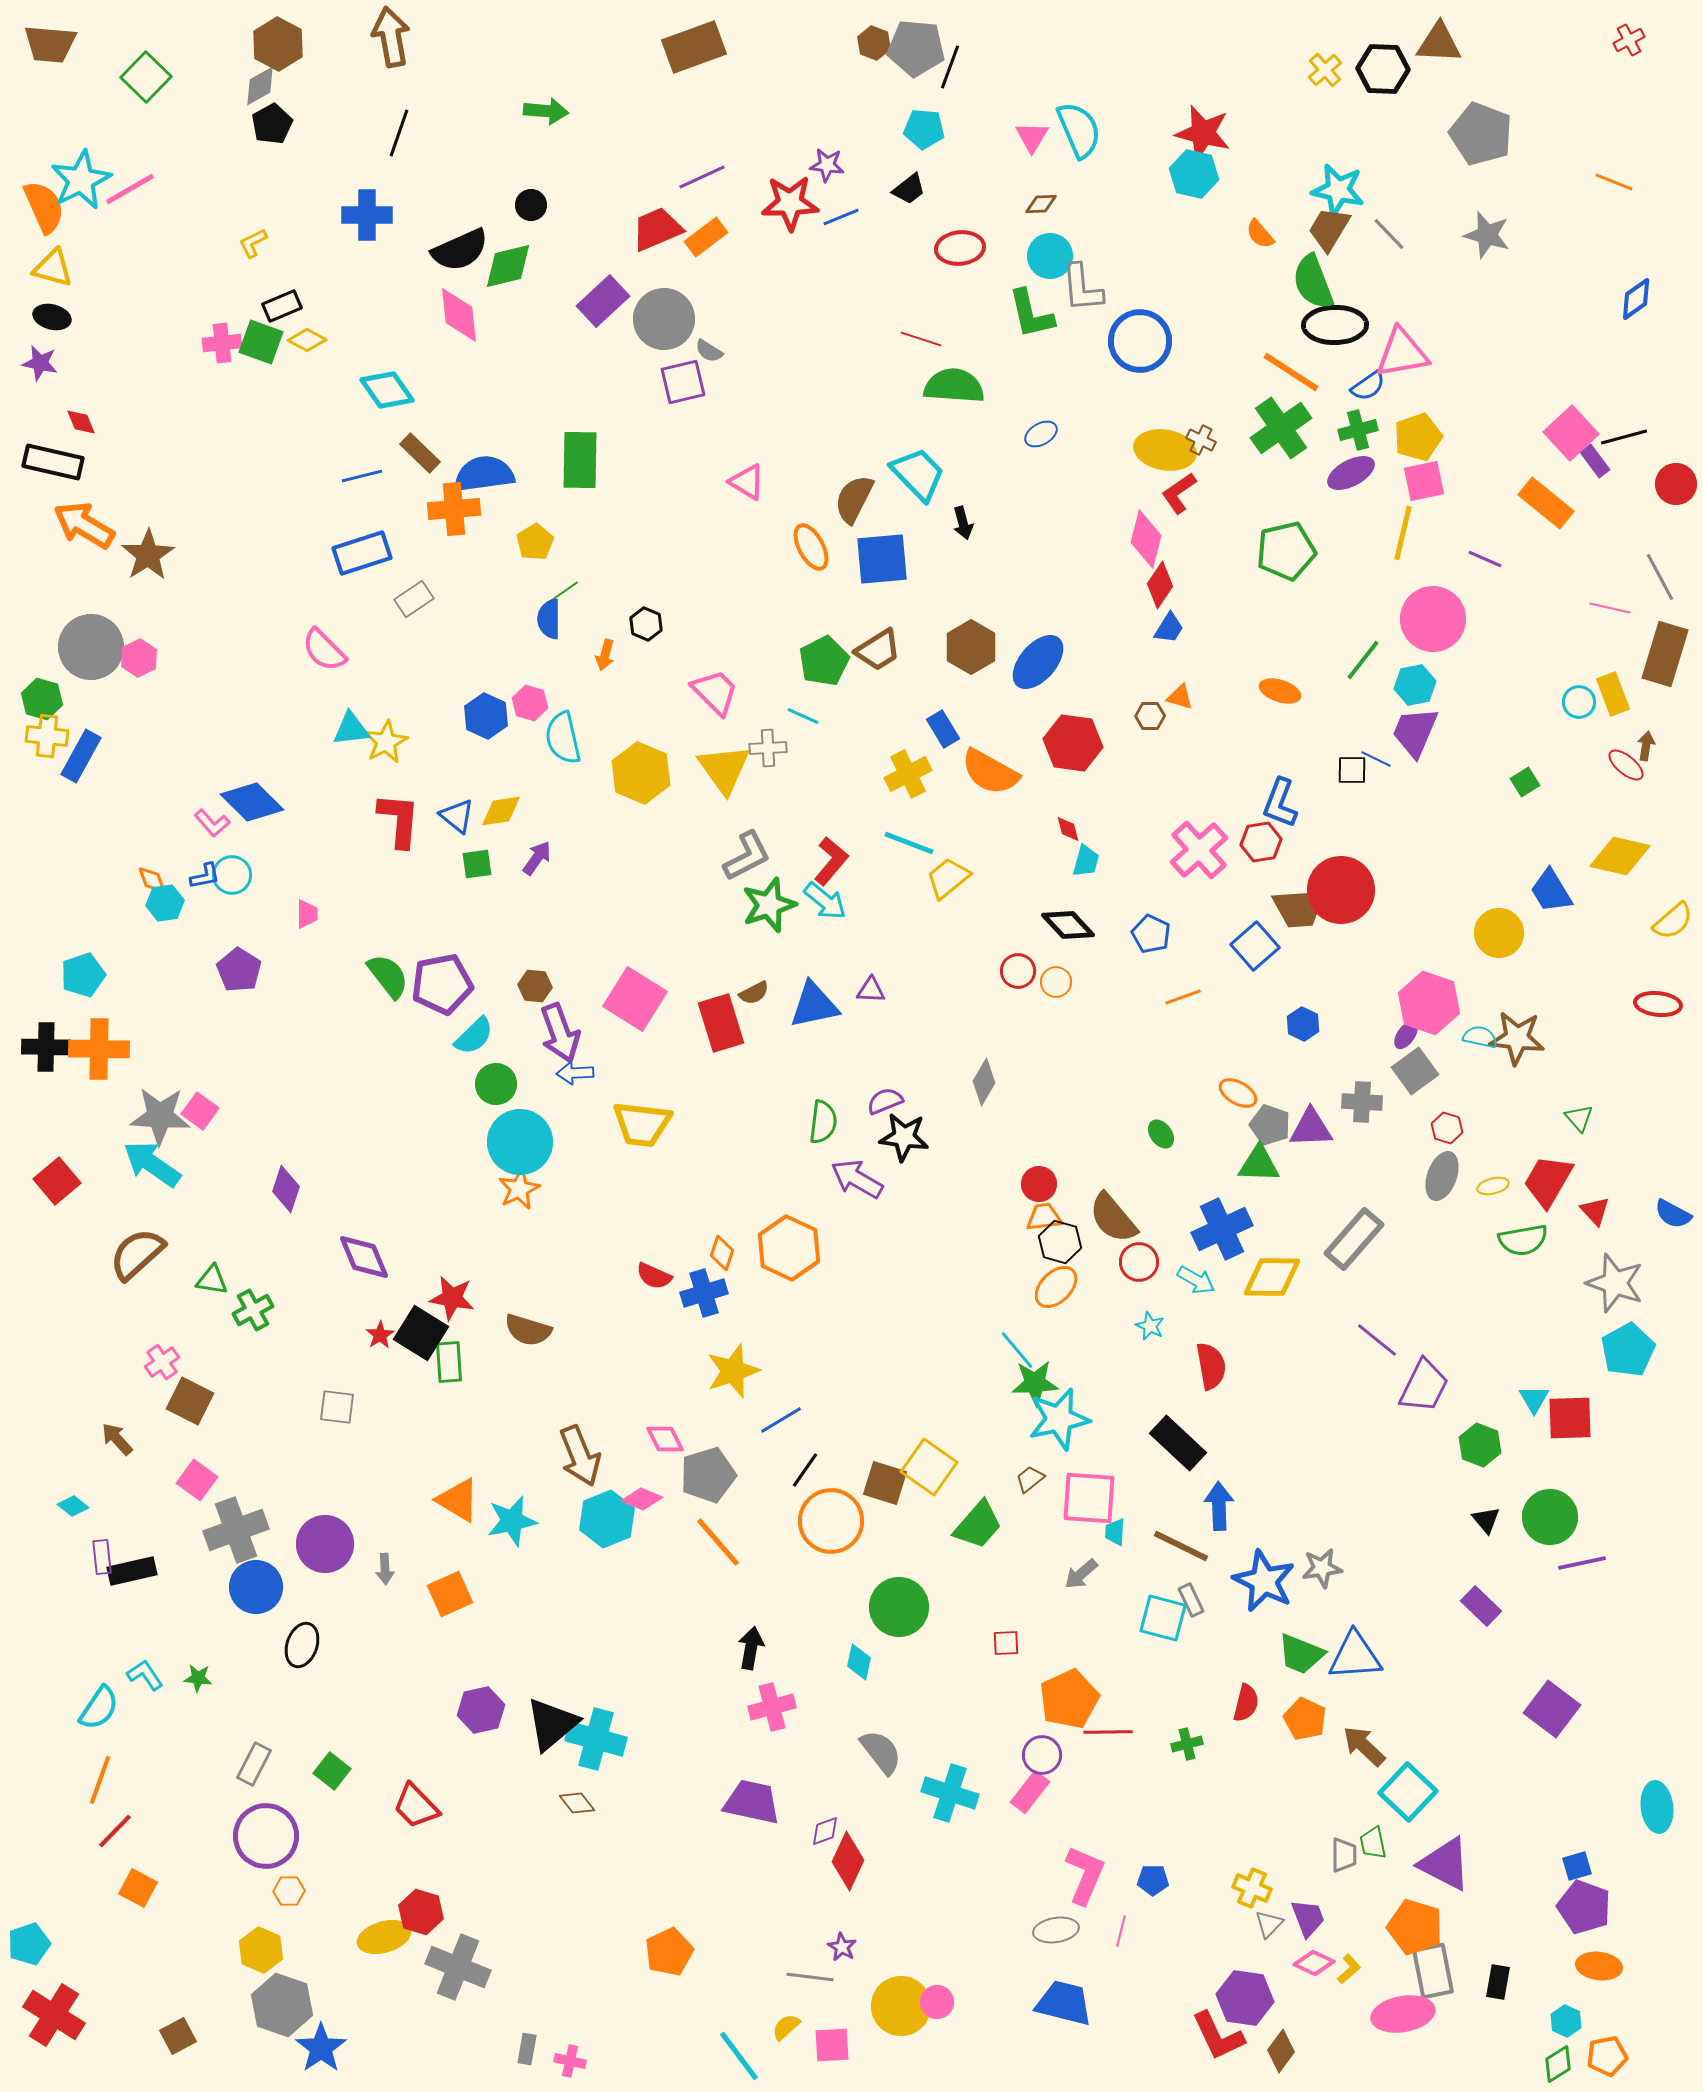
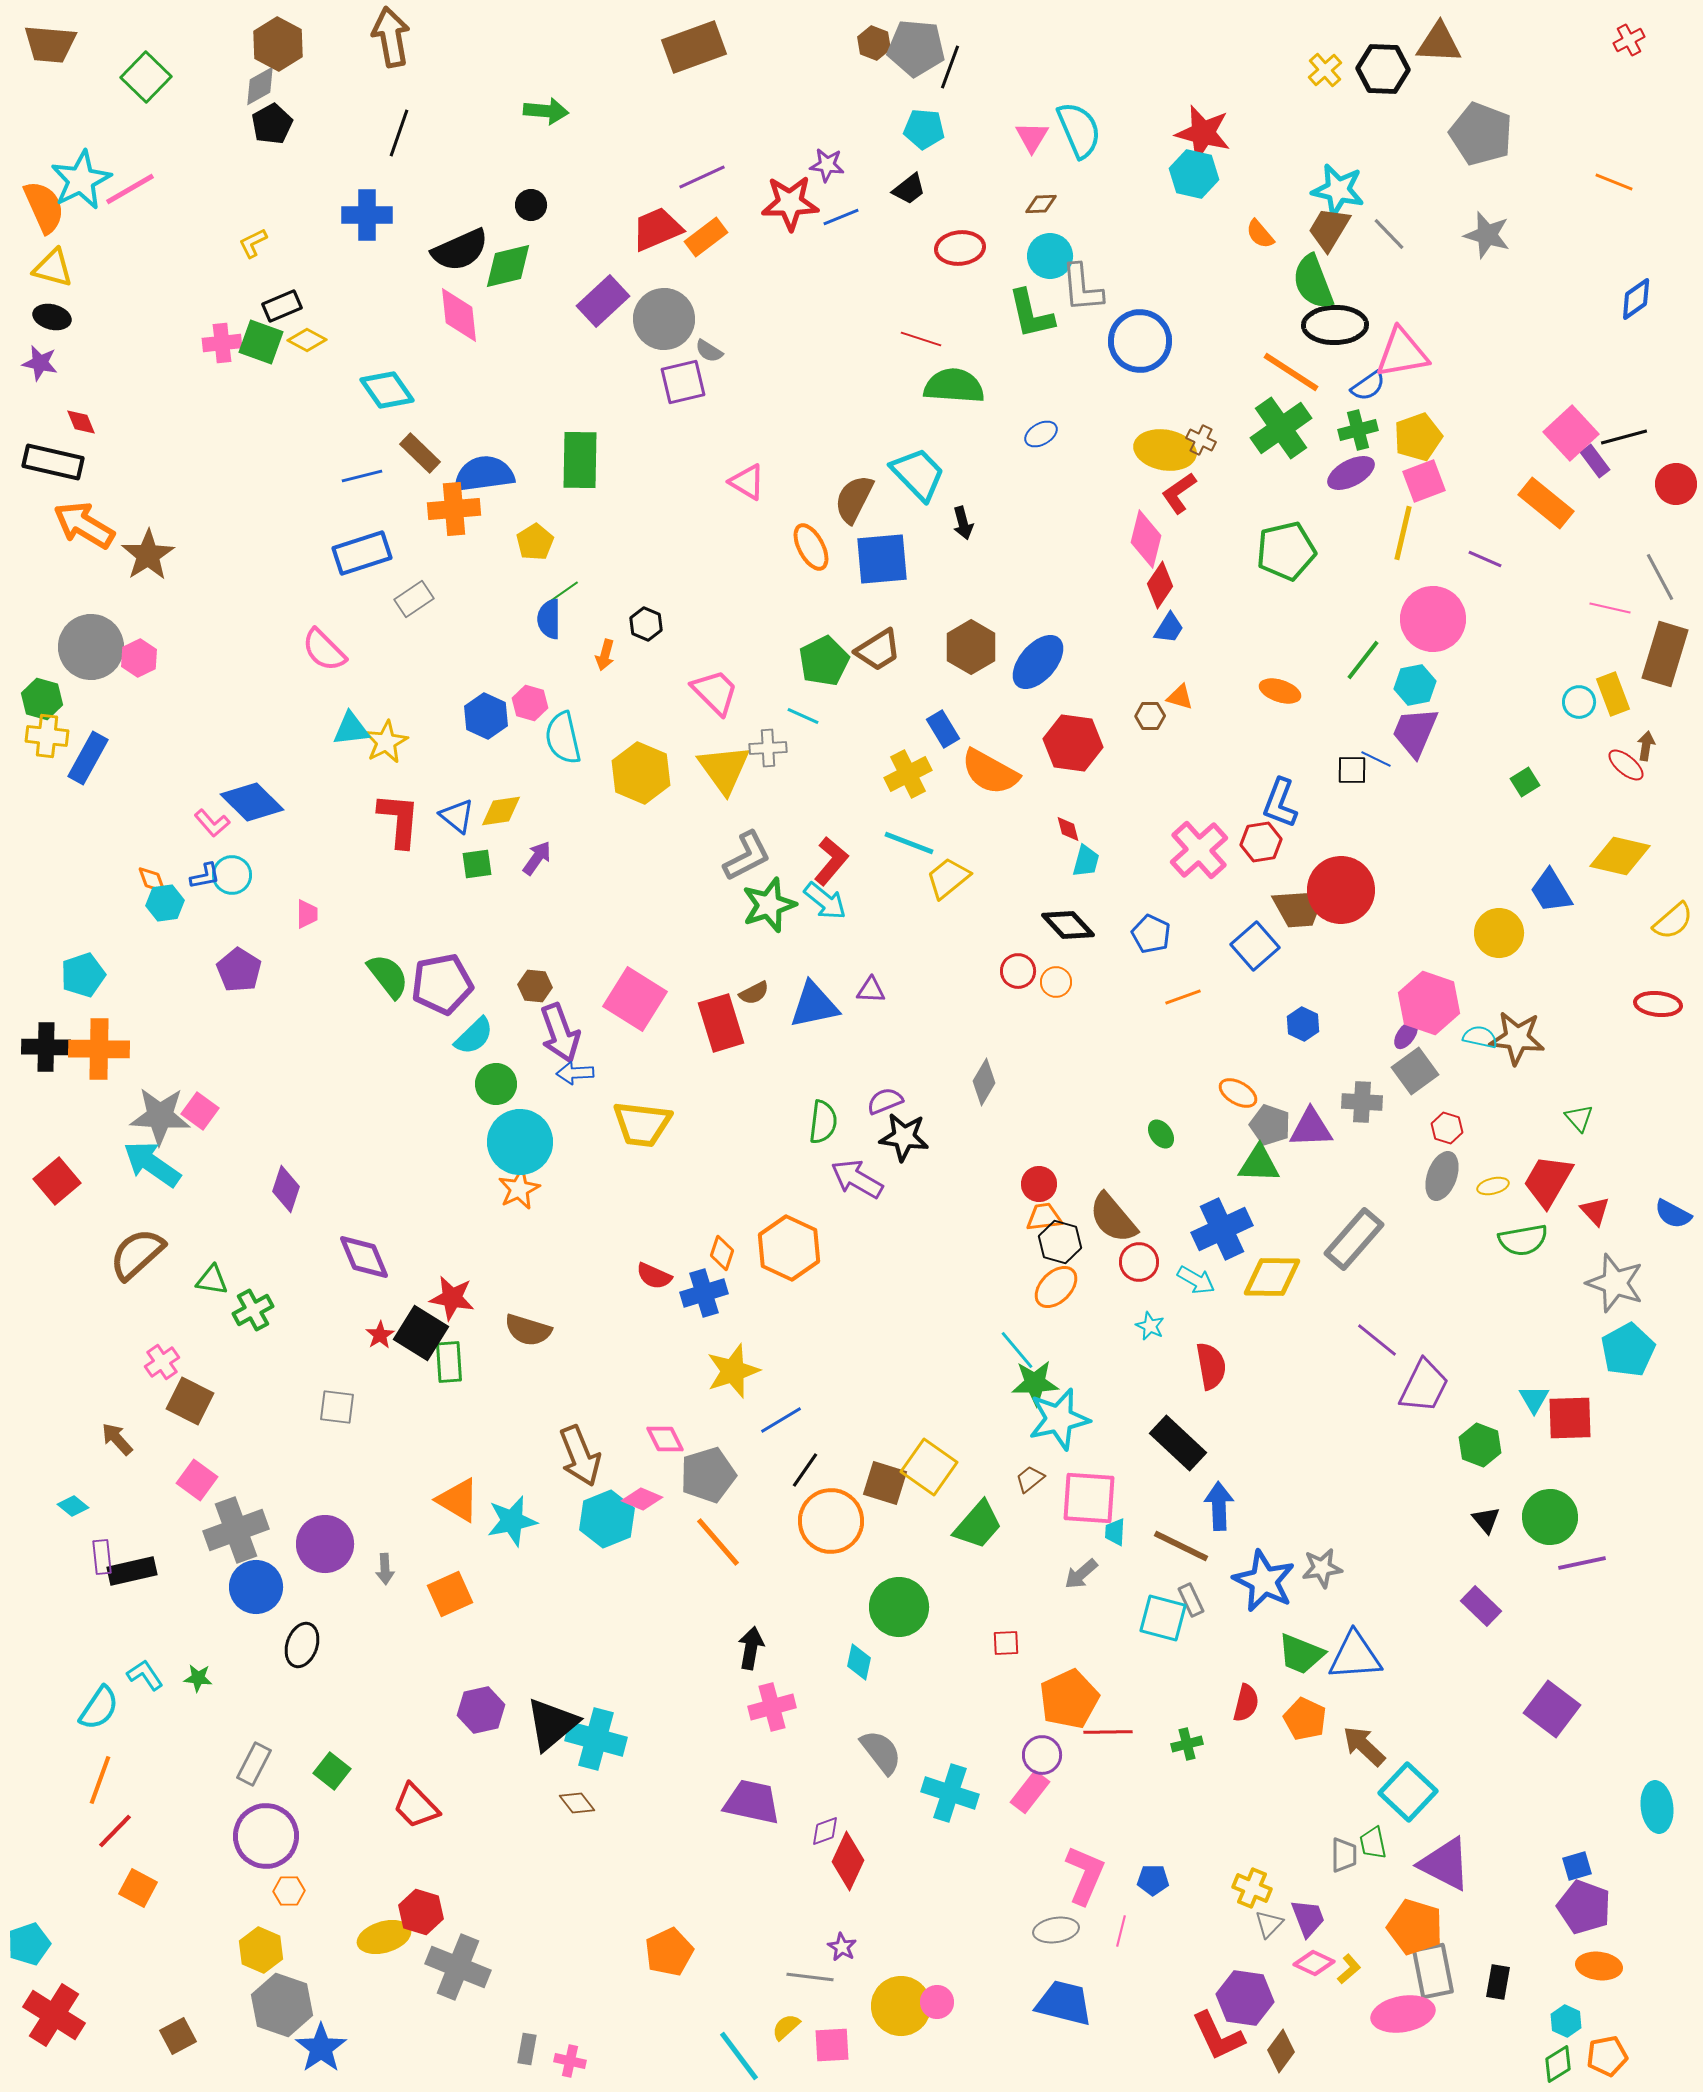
pink square at (1424, 481): rotated 9 degrees counterclockwise
blue rectangle at (81, 756): moved 7 px right, 2 px down
